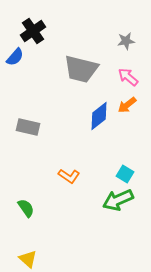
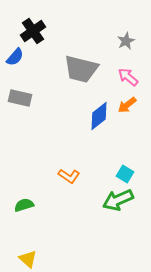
gray star: rotated 18 degrees counterclockwise
gray rectangle: moved 8 px left, 29 px up
green semicircle: moved 2 px left, 3 px up; rotated 72 degrees counterclockwise
